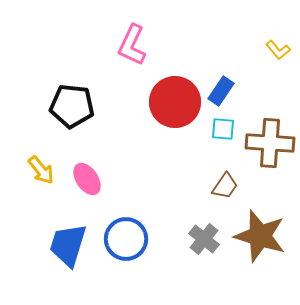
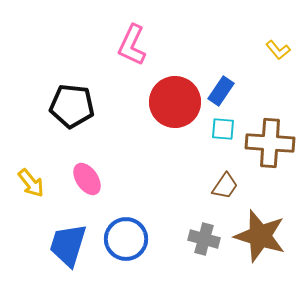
yellow arrow: moved 10 px left, 13 px down
gray cross: rotated 24 degrees counterclockwise
